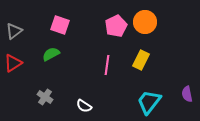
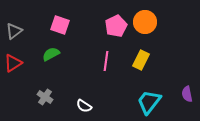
pink line: moved 1 px left, 4 px up
